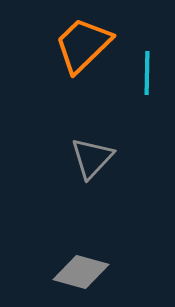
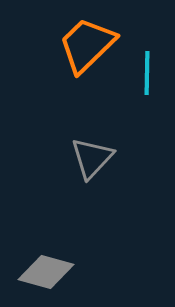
orange trapezoid: moved 4 px right
gray diamond: moved 35 px left
